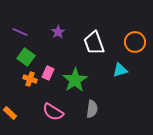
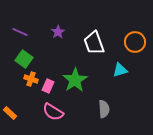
green square: moved 2 px left, 2 px down
pink rectangle: moved 13 px down
orange cross: moved 1 px right
gray semicircle: moved 12 px right; rotated 12 degrees counterclockwise
